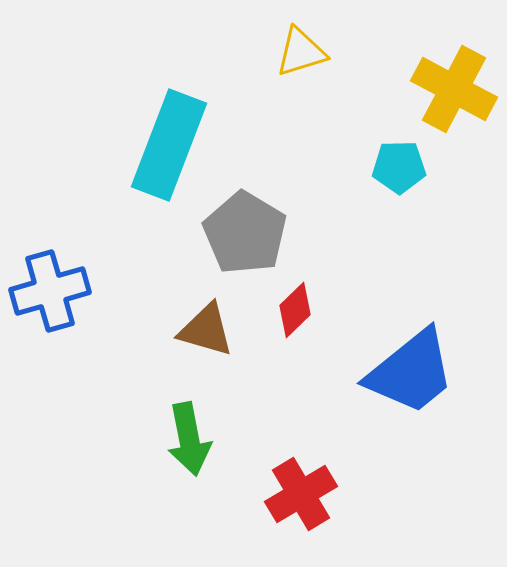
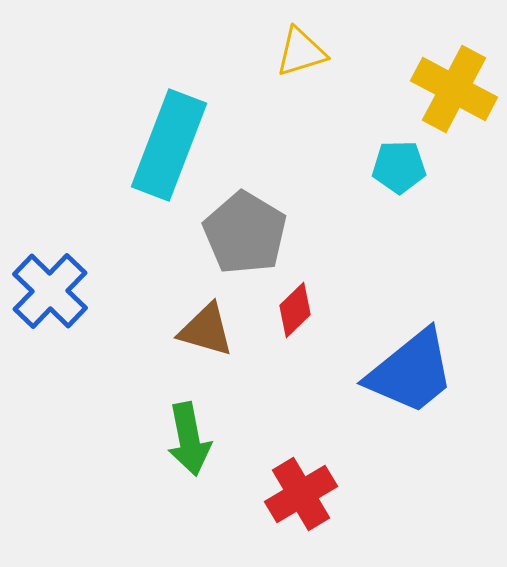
blue cross: rotated 30 degrees counterclockwise
